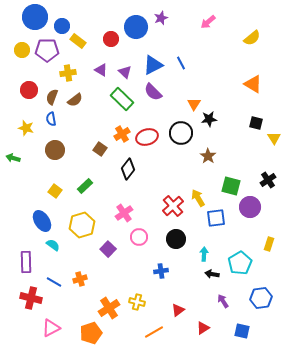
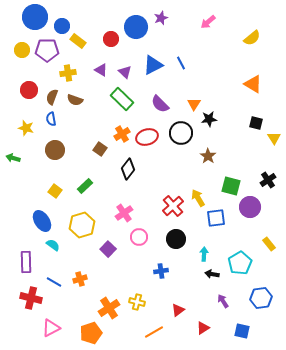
purple semicircle at (153, 92): moved 7 px right, 12 px down
brown semicircle at (75, 100): rotated 56 degrees clockwise
yellow rectangle at (269, 244): rotated 56 degrees counterclockwise
